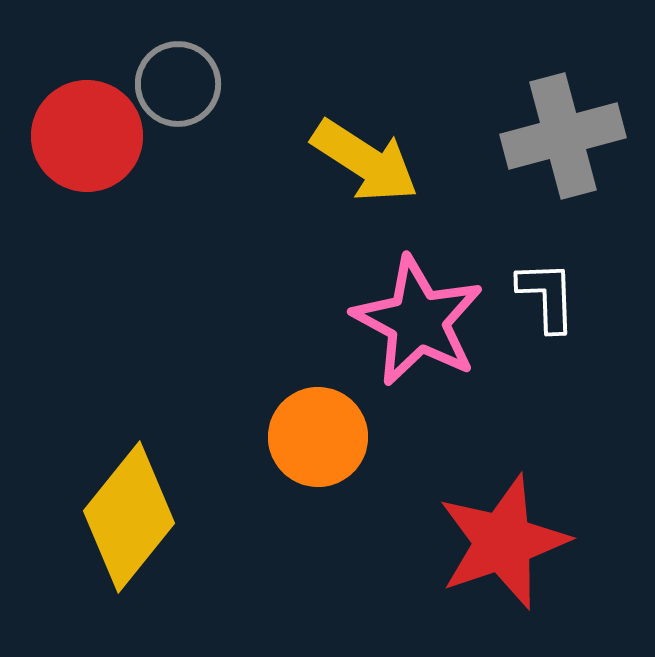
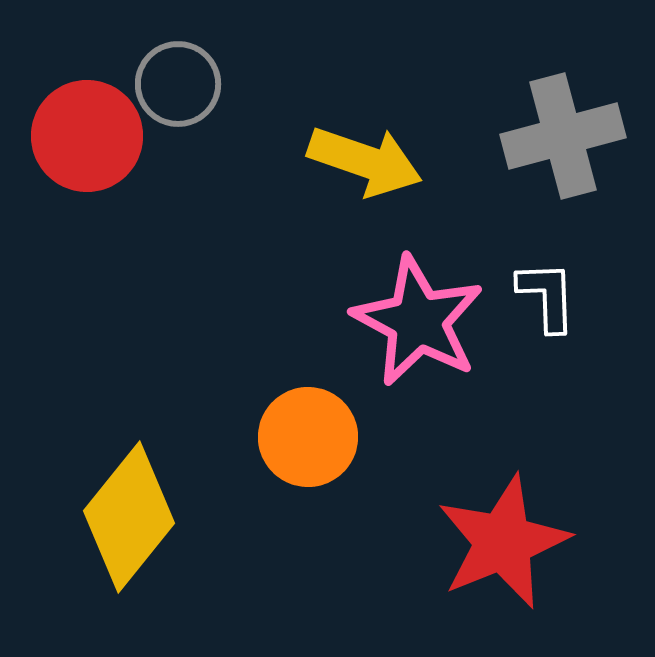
yellow arrow: rotated 14 degrees counterclockwise
orange circle: moved 10 px left
red star: rotated 3 degrees counterclockwise
